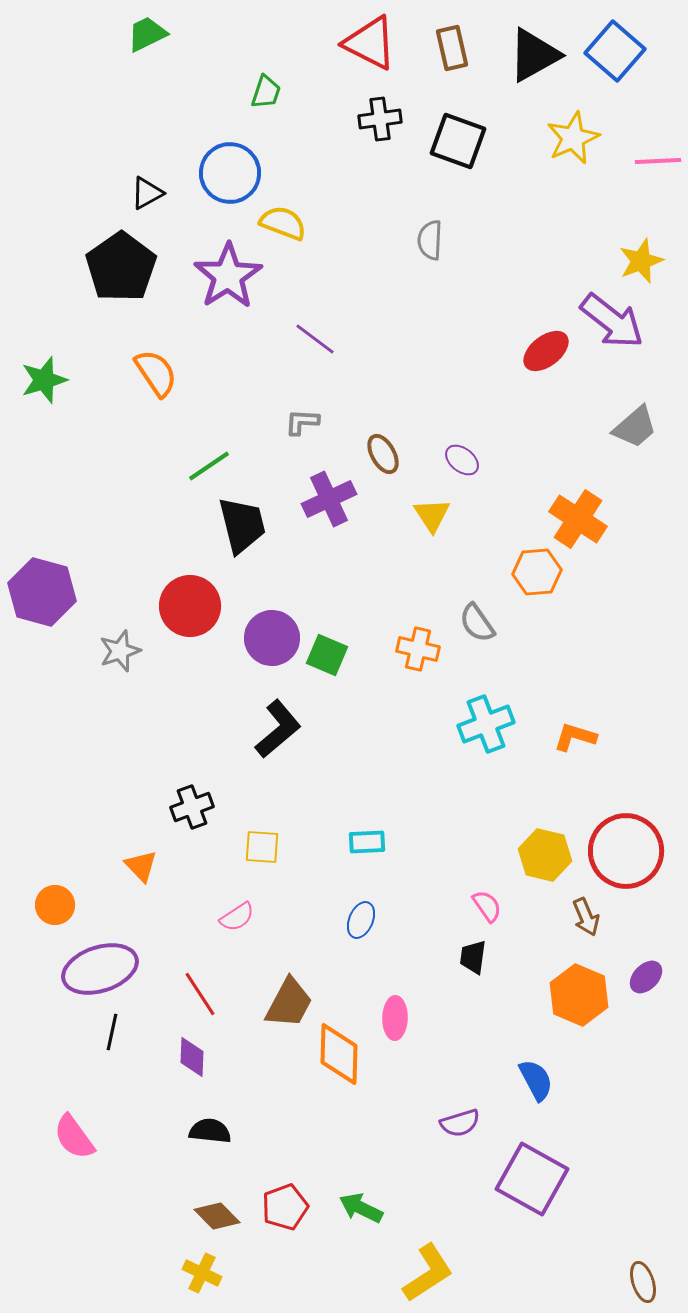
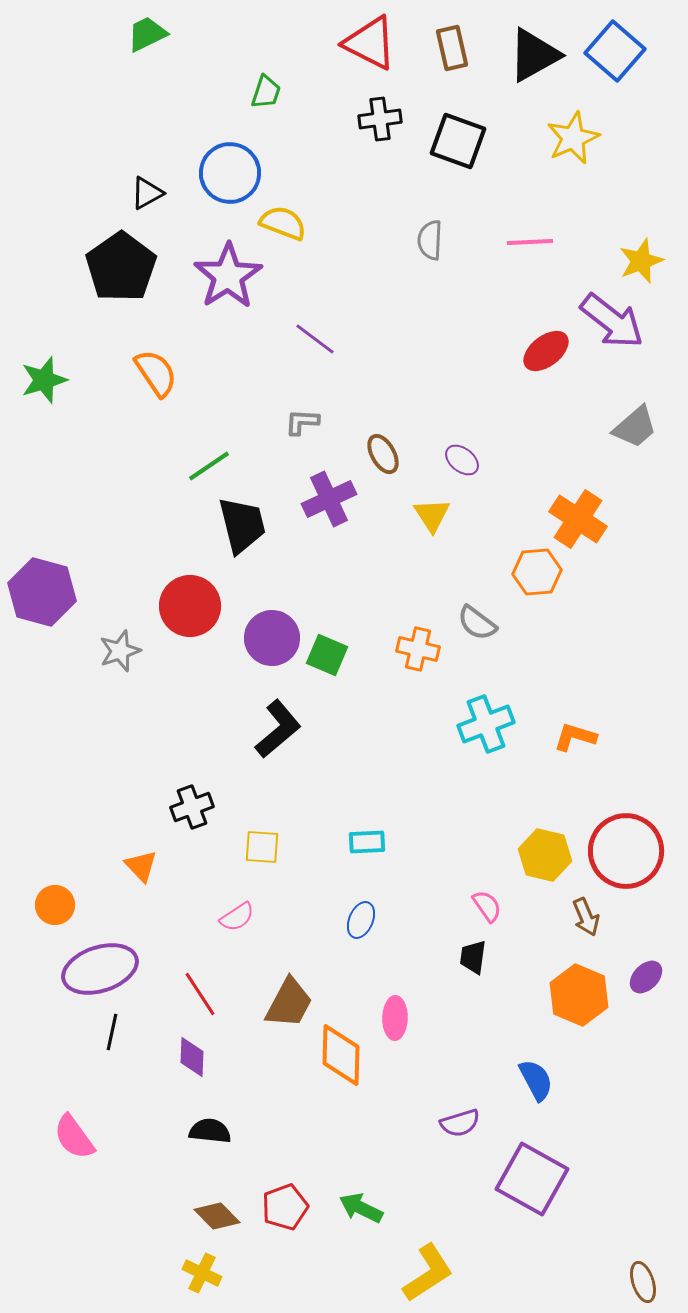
pink line at (658, 161): moved 128 px left, 81 px down
gray semicircle at (477, 623): rotated 18 degrees counterclockwise
orange diamond at (339, 1054): moved 2 px right, 1 px down
